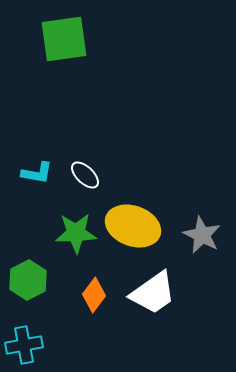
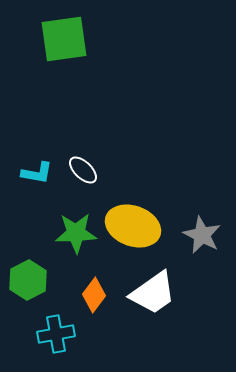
white ellipse: moved 2 px left, 5 px up
cyan cross: moved 32 px right, 11 px up
